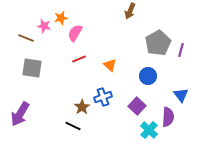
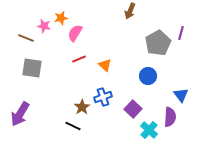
purple line: moved 17 px up
orange triangle: moved 5 px left
purple square: moved 4 px left, 3 px down
purple semicircle: moved 2 px right
